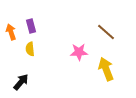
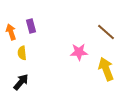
yellow semicircle: moved 8 px left, 4 px down
